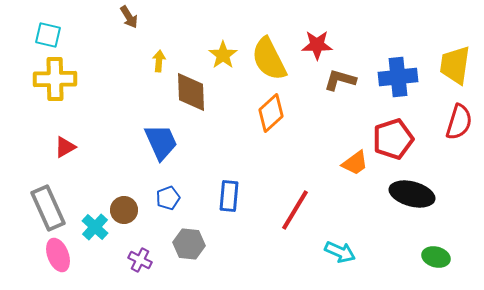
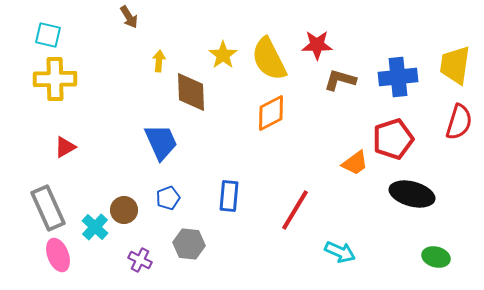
orange diamond: rotated 15 degrees clockwise
